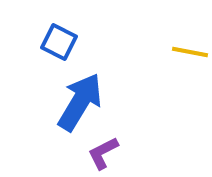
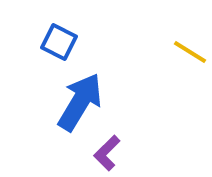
yellow line: rotated 21 degrees clockwise
purple L-shape: moved 4 px right; rotated 18 degrees counterclockwise
